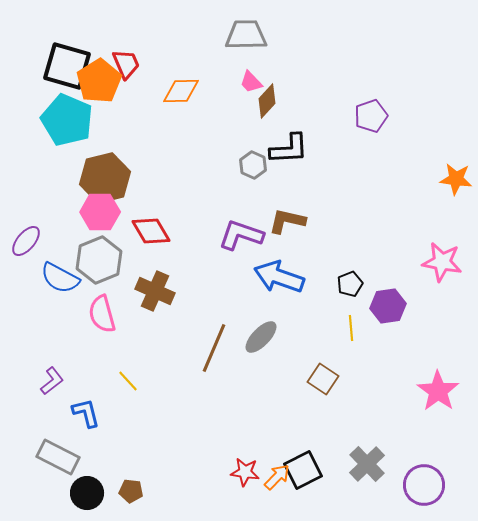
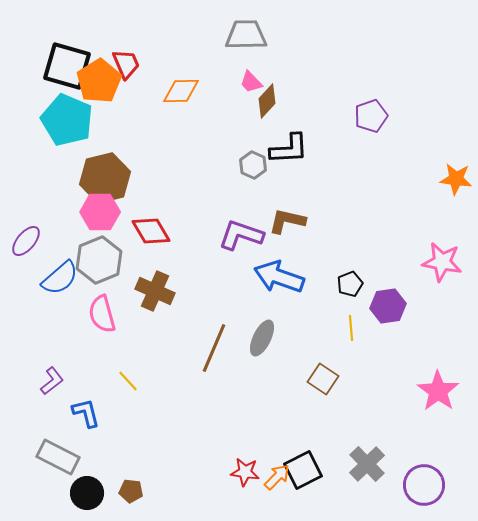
blue semicircle at (60, 278): rotated 69 degrees counterclockwise
gray ellipse at (261, 337): moved 1 px right, 1 px down; rotated 18 degrees counterclockwise
